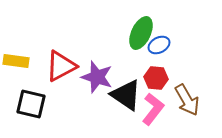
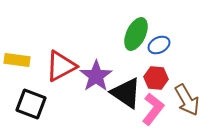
green ellipse: moved 5 px left, 1 px down
yellow rectangle: moved 1 px right, 1 px up
purple star: moved 1 px left, 1 px up; rotated 20 degrees clockwise
black triangle: moved 2 px up
black square: rotated 8 degrees clockwise
